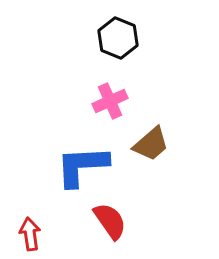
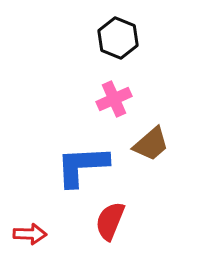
pink cross: moved 4 px right, 2 px up
red semicircle: rotated 123 degrees counterclockwise
red arrow: rotated 100 degrees clockwise
